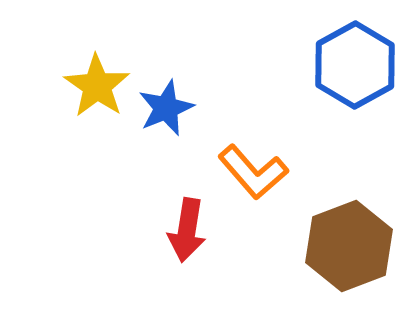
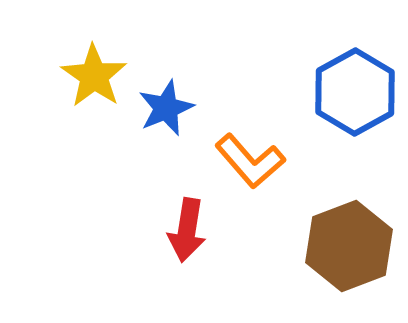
blue hexagon: moved 27 px down
yellow star: moved 3 px left, 10 px up
orange L-shape: moved 3 px left, 11 px up
